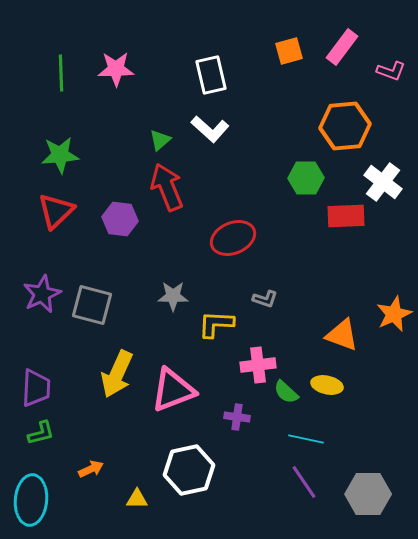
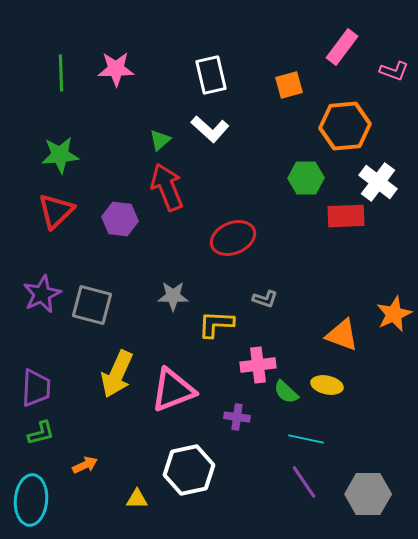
orange square: moved 34 px down
pink L-shape: moved 3 px right
white cross: moved 5 px left
orange arrow: moved 6 px left, 4 px up
